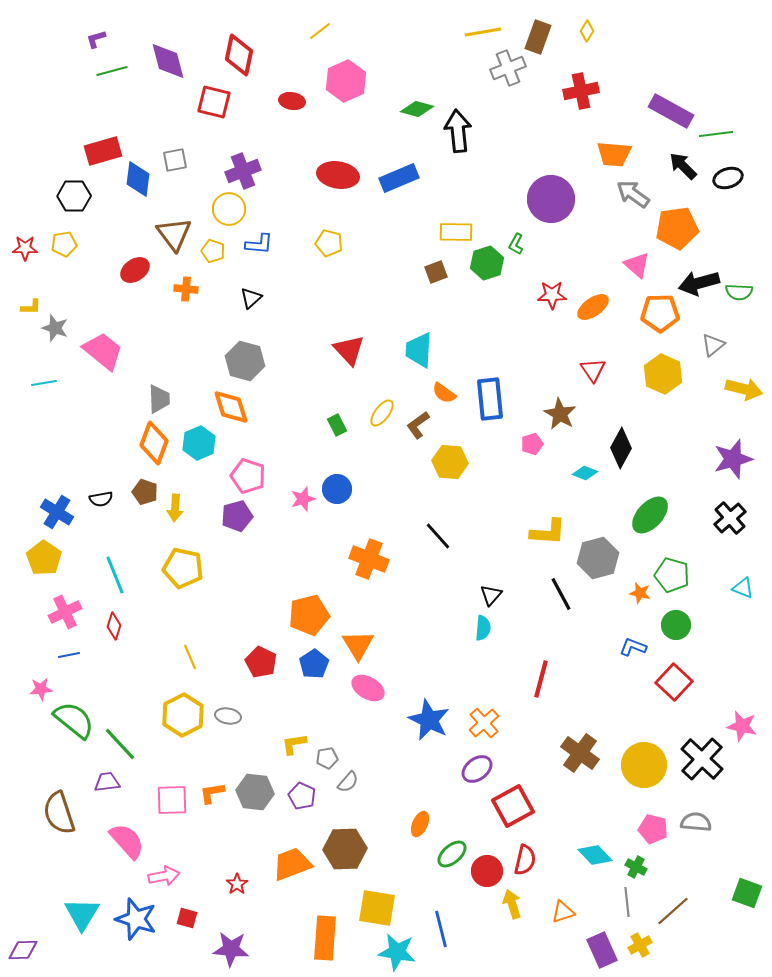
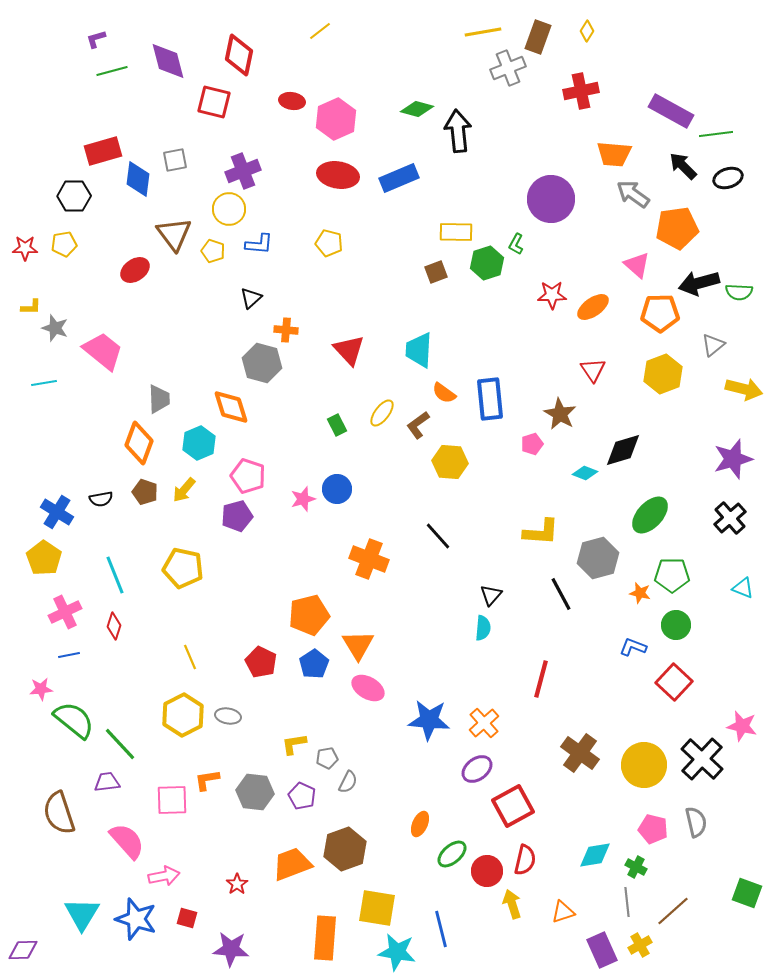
pink hexagon at (346, 81): moved 10 px left, 38 px down
orange cross at (186, 289): moved 100 px right, 41 px down
gray hexagon at (245, 361): moved 17 px right, 2 px down
yellow hexagon at (663, 374): rotated 15 degrees clockwise
orange diamond at (154, 443): moved 15 px left
black diamond at (621, 448): moved 2 px right, 2 px down; rotated 45 degrees clockwise
yellow arrow at (175, 508): moved 9 px right, 18 px up; rotated 36 degrees clockwise
yellow L-shape at (548, 532): moved 7 px left
green pentagon at (672, 575): rotated 16 degrees counterclockwise
blue star at (429, 720): rotated 21 degrees counterclockwise
gray semicircle at (348, 782): rotated 15 degrees counterclockwise
orange L-shape at (212, 793): moved 5 px left, 13 px up
gray semicircle at (696, 822): rotated 72 degrees clockwise
brown hexagon at (345, 849): rotated 18 degrees counterclockwise
cyan diamond at (595, 855): rotated 56 degrees counterclockwise
